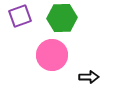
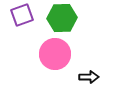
purple square: moved 2 px right, 1 px up
pink circle: moved 3 px right, 1 px up
